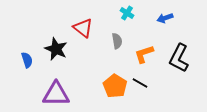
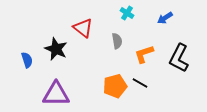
blue arrow: rotated 14 degrees counterclockwise
orange pentagon: rotated 25 degrees clockwise
